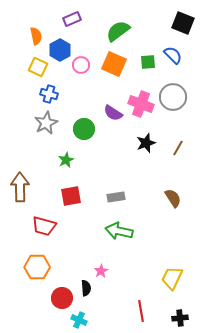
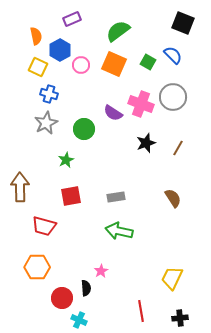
green square: rotated 35 degrees clockwise
